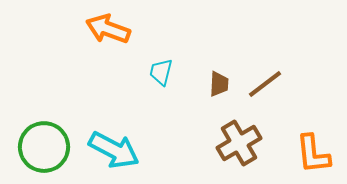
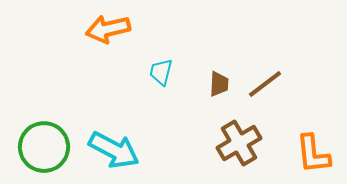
orange arrow: rotated 33 degrees counterclockwise
